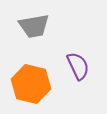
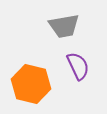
gray trapezoid: moved 30 px right
